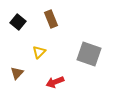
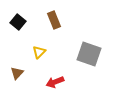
brown rectangle: moved 3 px right, 1 px down
